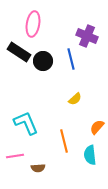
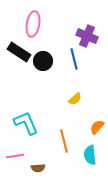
blue line: moved 3 px right
